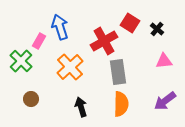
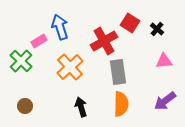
pink rectangle: rotated 28 degrees clockwise
brown circle: moved 6 px left, 7 px down
